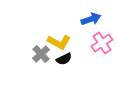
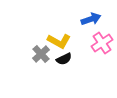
yellow L-shape: moved 1 px up
